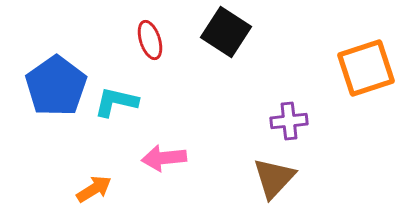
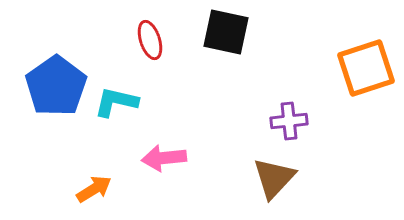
black square: rotated 21 degrees counterclockwise
